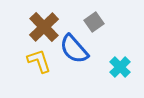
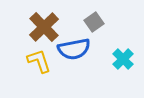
blue semicircle: rotated 60 degrees counterclockwise
cyan cross: moved 3 px right, 8 px up
